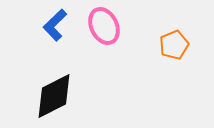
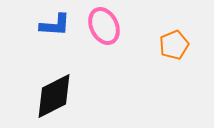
blue L-shape: rotated 132 degrees counterclockwise
